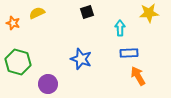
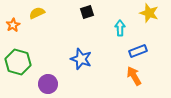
yellow star: rotated 24 degrees clockwise
orange star: moved 2 px down; rotated 24 degrees clockwise
blue rectangle: moved 9 px right, 2 px up; rotated 18 degrees counterclockwise
orange arrow: moved 4 px left
